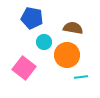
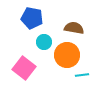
brown semicircle: moved 1 px right
cyan line: moved 1 px right, 2 px up
